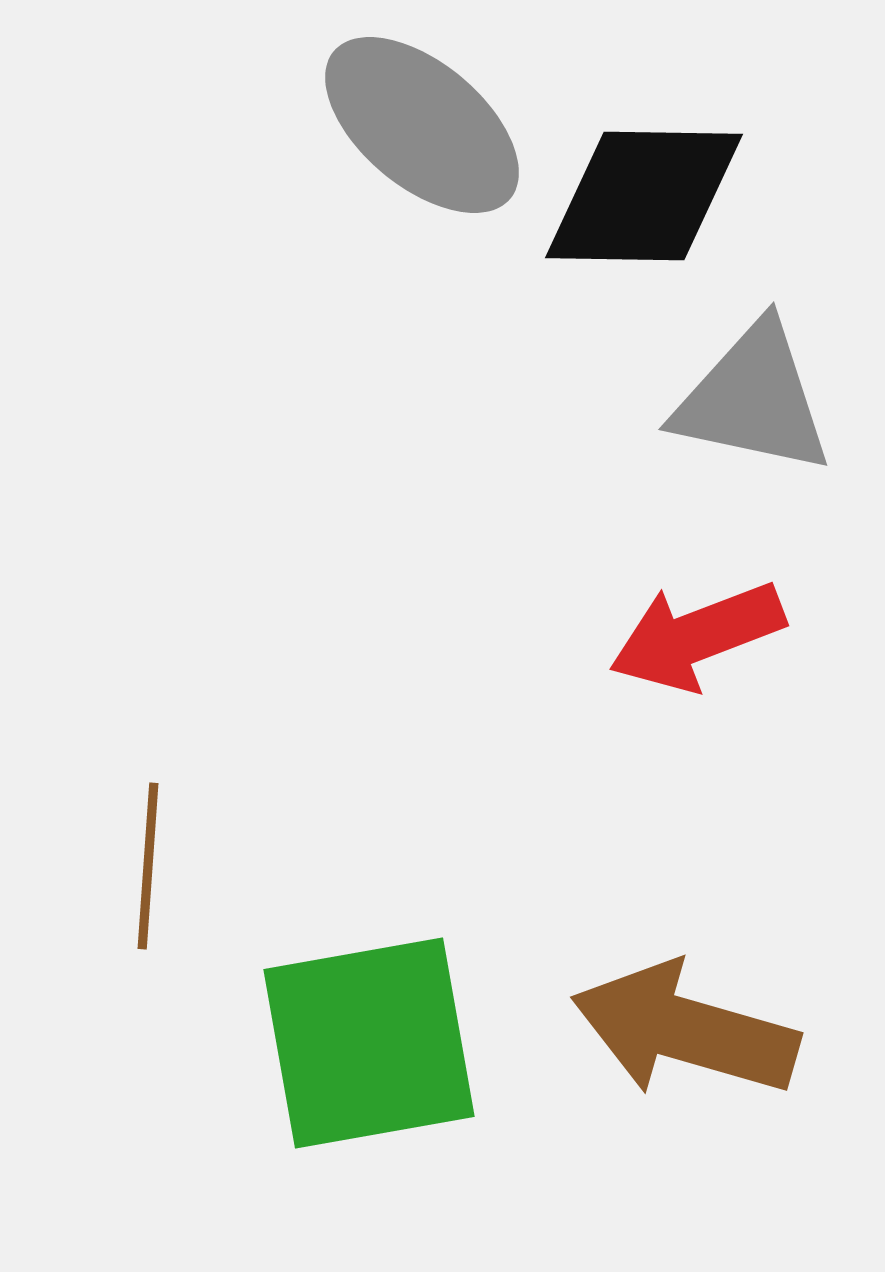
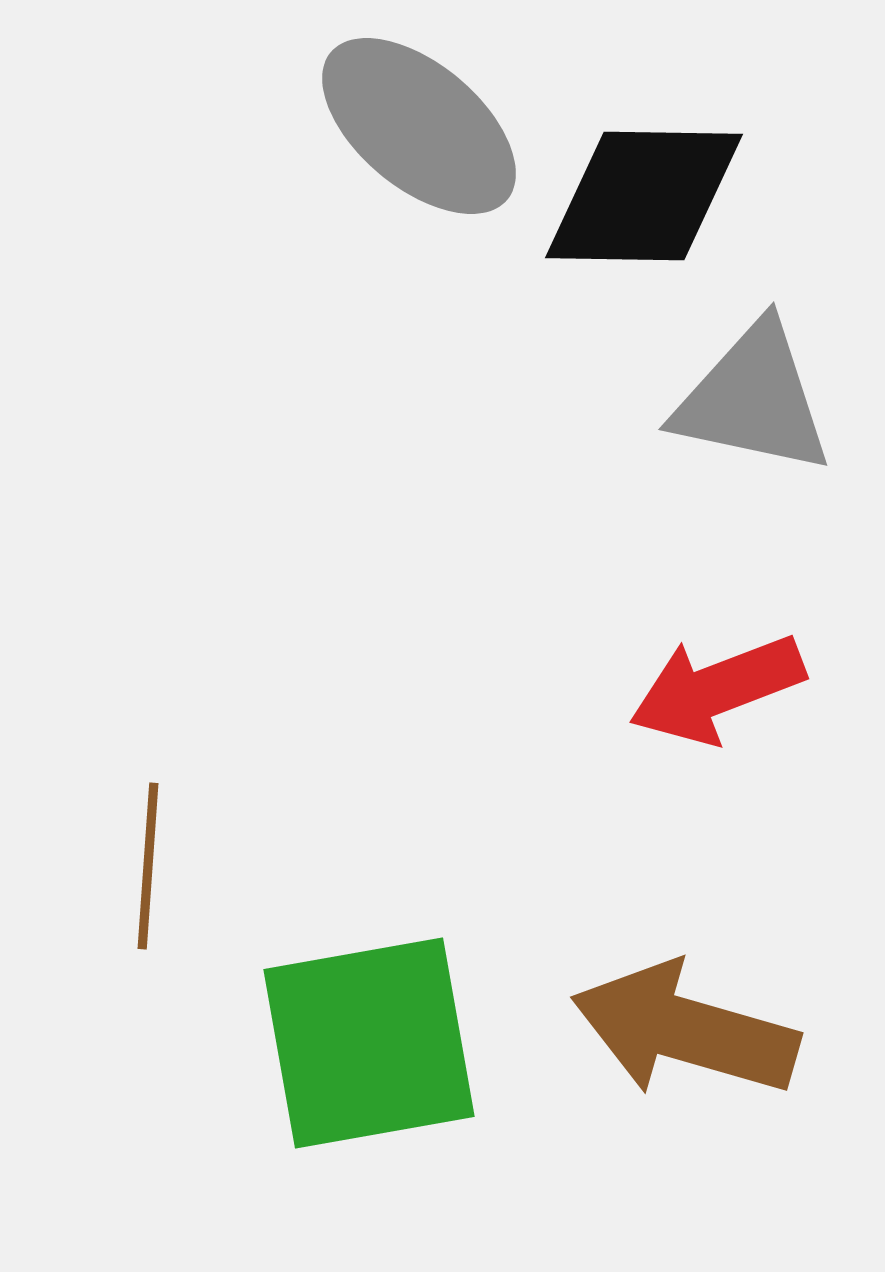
gray ellipse: moved 3 px left, 1 px down
red arrow: moved 20 px right, 53 px down
